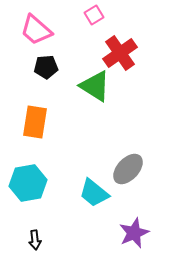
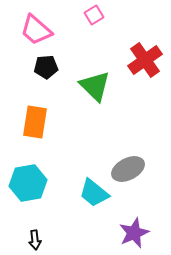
red cross: moved 25 px right, 7 px down
green triangle: rotated 12 degrees clockwise
gray ellipse: rotated 20 degrees clockwise
